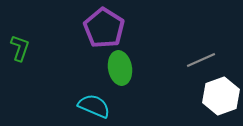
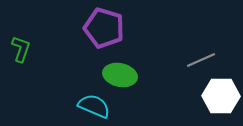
purple pentagon: rotated 15 degrees counterclockwise
green L-shape: moved 1 px right, 1 px down
green ellipse: moved 7 px down; rotated 68 degrees counterclockwise
white hexagon: rotated 21 degrees clockwise
